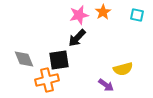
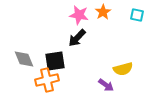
pink star: rotated 24 degrees clockwise
black square: moved 4 px left, 1 px down
